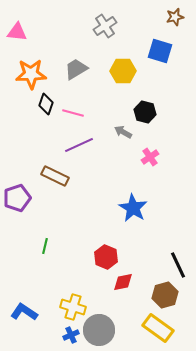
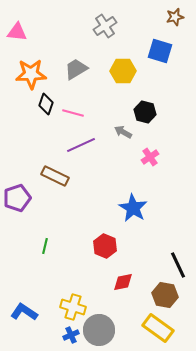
purple line: moved 2 px right
red hexagon: moved 1 px left, 11 px up
brown hexagon: rotated 25 degrees clockwise
